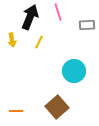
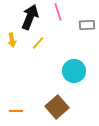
yellow line: moved 1 px left, 1 px down; rotated 16 degrees clockwise
